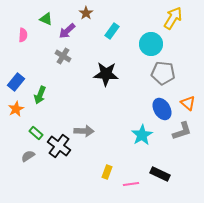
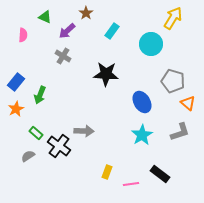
green triangle: moved 1 px left, 2 px up
gray pentagon: moved 10 px right, 8 px down; rotated 10 degrees clockwise
blue ellipse: moved 20 px left, 7 px up
gray L-shape: moved 2 px left, 1 px down
black rectangle: rotated 12 degrees clockwise
